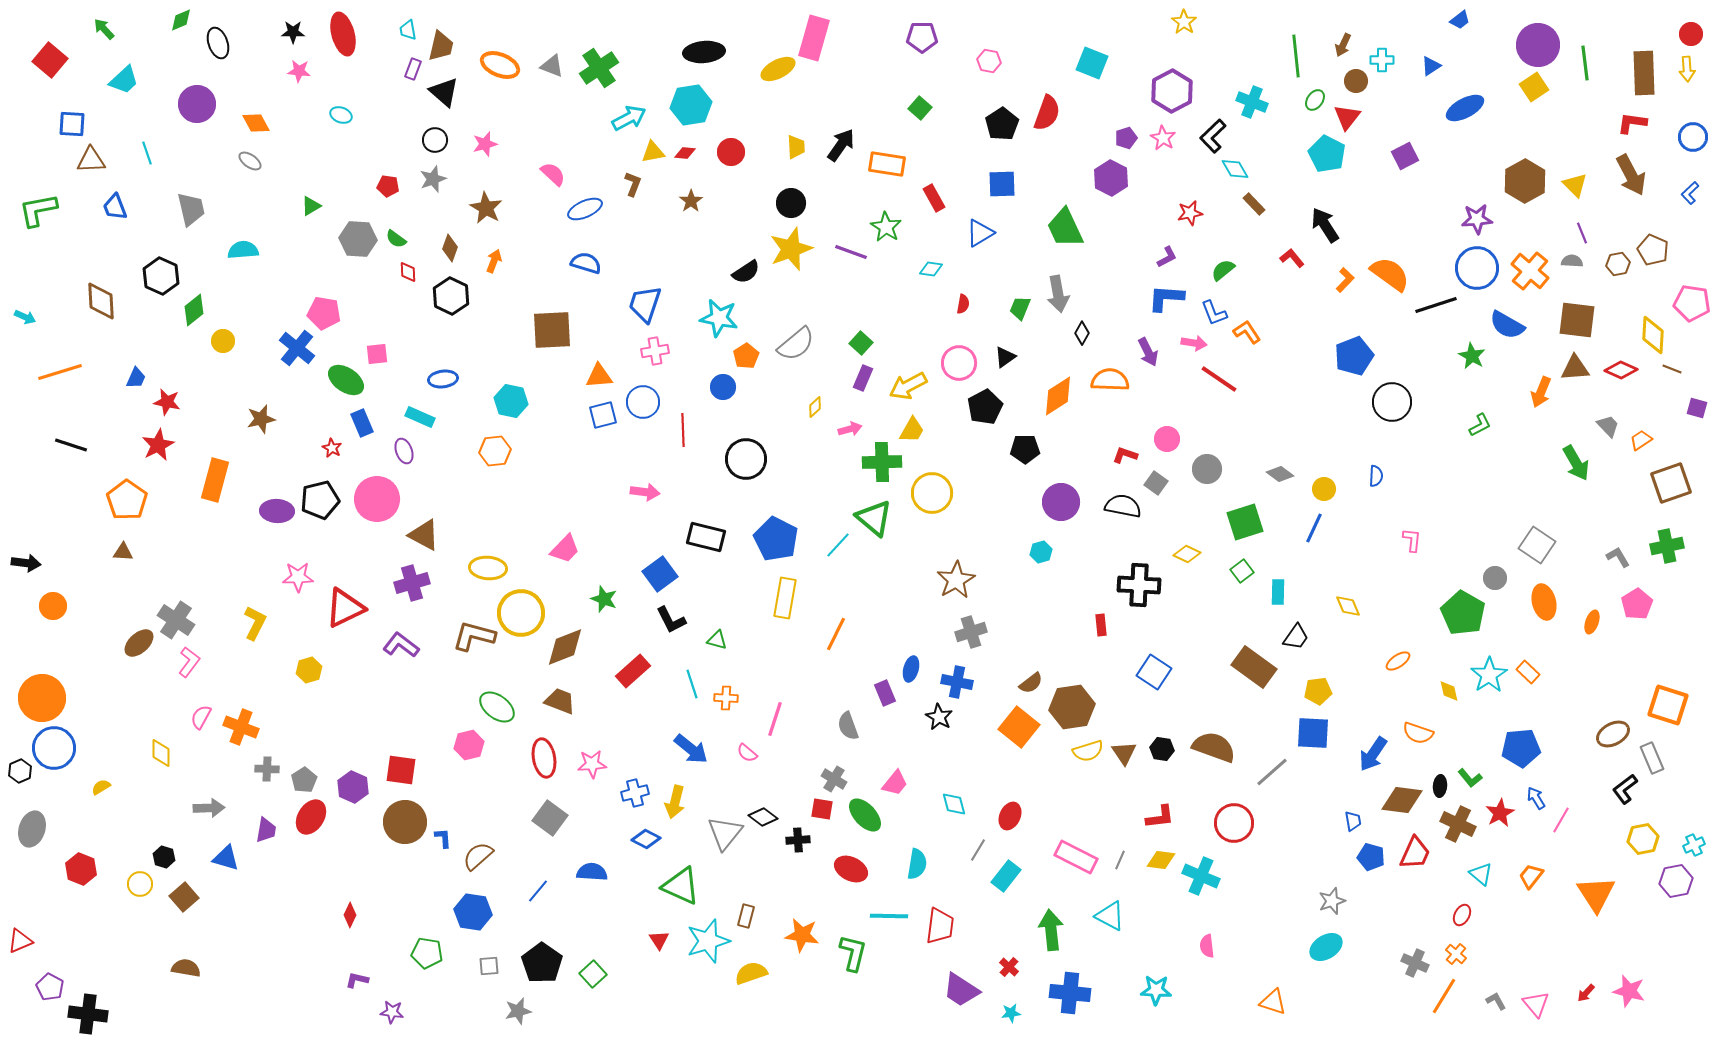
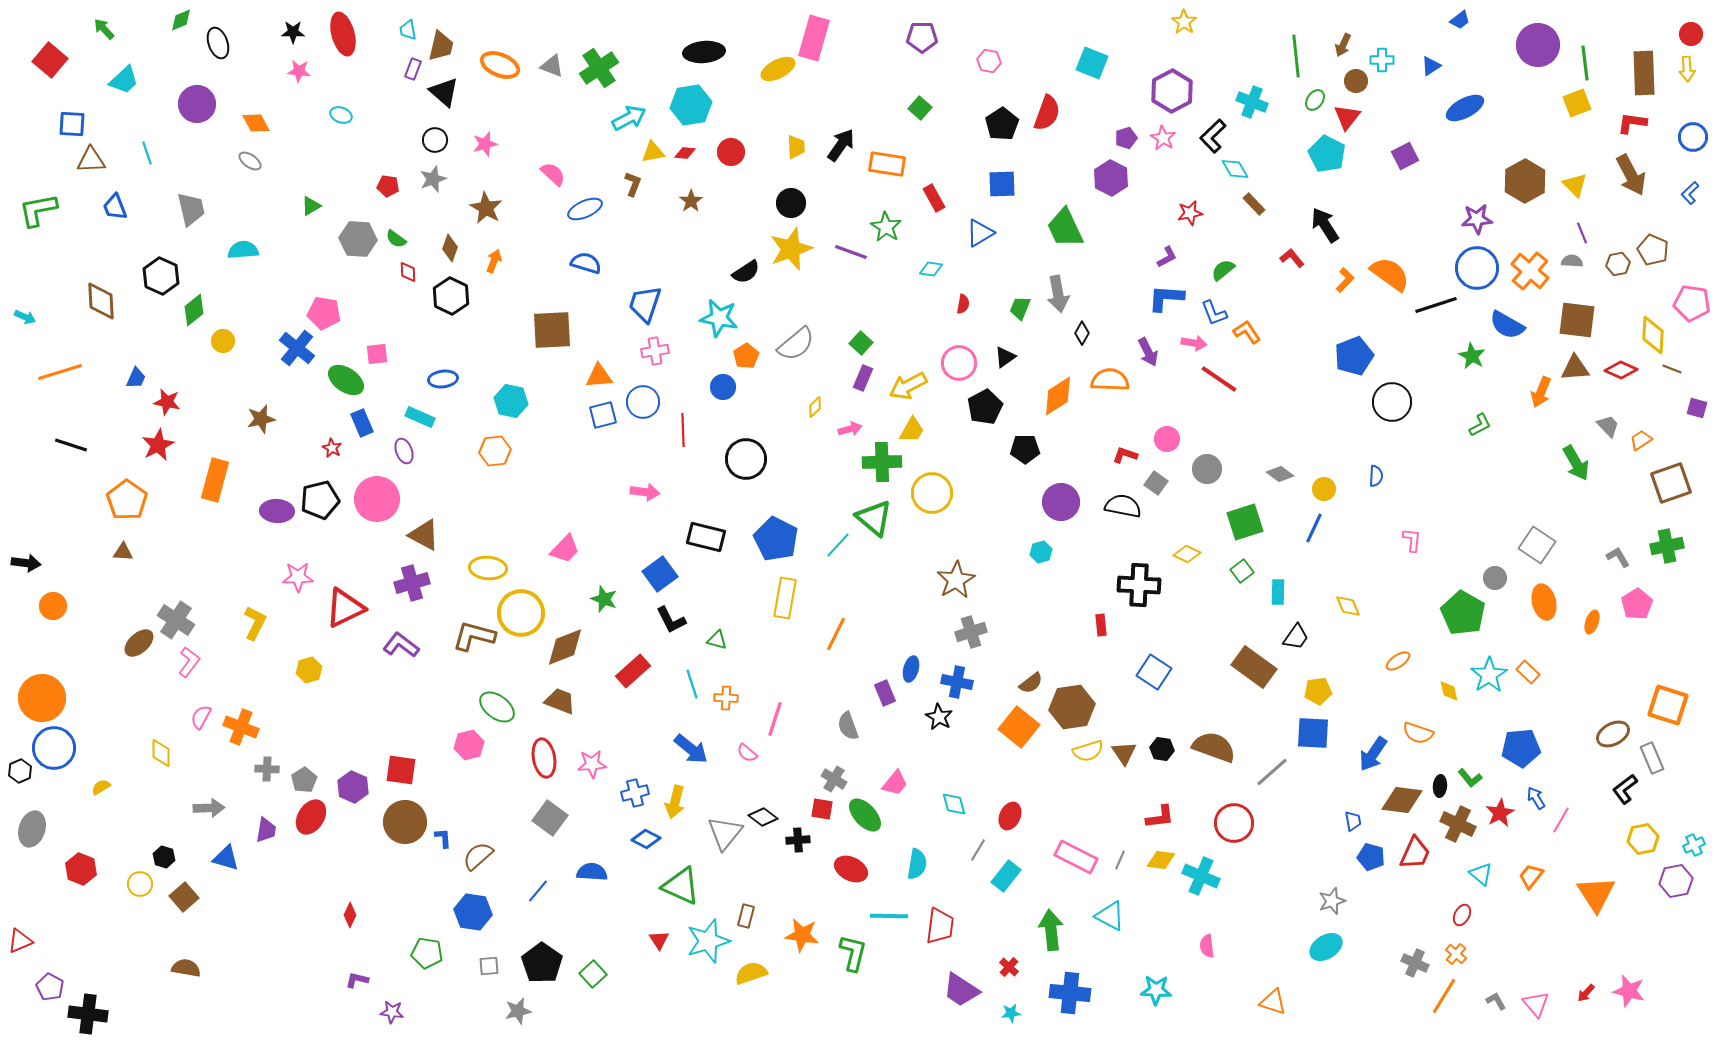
yellow square at (1534, 87): moved 43 px right, 16 px down; rotated 12 degrees clockwise
